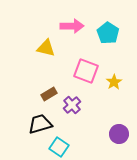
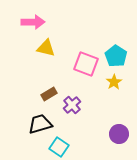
pink arrow: moved 39 px left, 4 px up
cyan pentagon: moved 8 px right, 23 px down
pink square: moved 7 px up
